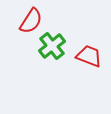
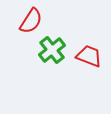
green cross: moved 4 px down
